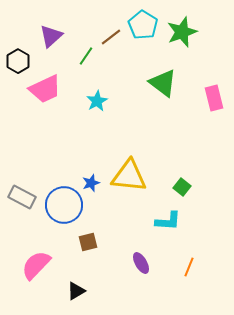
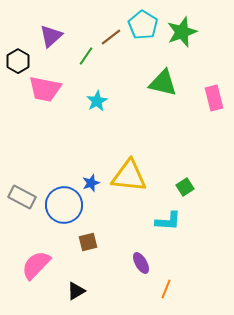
green triangle: rotated 24 degrees counterclockwise
pink trapezoid: rotated 36 degrees clockwise
green square: moved 3 px right; rotated 18 degrees clockwise
orange line: moved 23 px left, 22 px down
